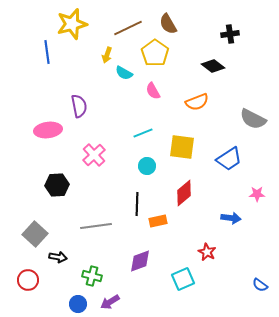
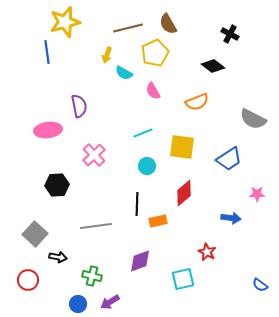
yellow star: moved 7 px left, 2 px up
brown line: rotated 12 degrees clockwise
black cross: rotated 36 degrees clockwise
yellow pentagon: rotated 12 degrees clockwise
cyan square: rotated 10 degrees clockwise
